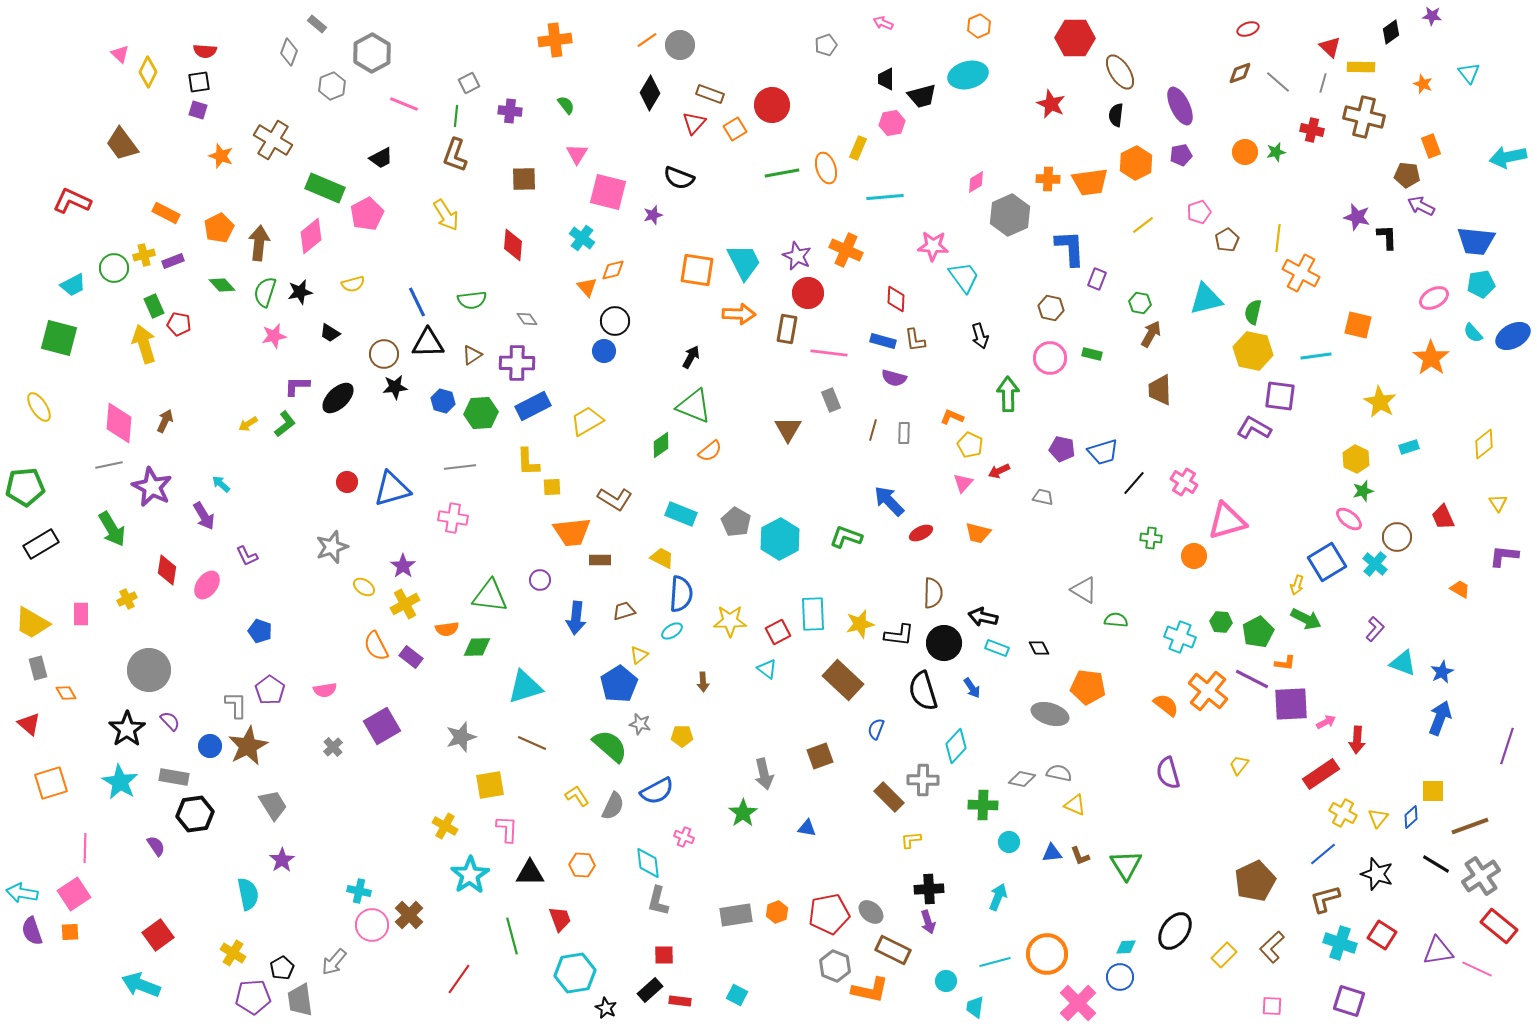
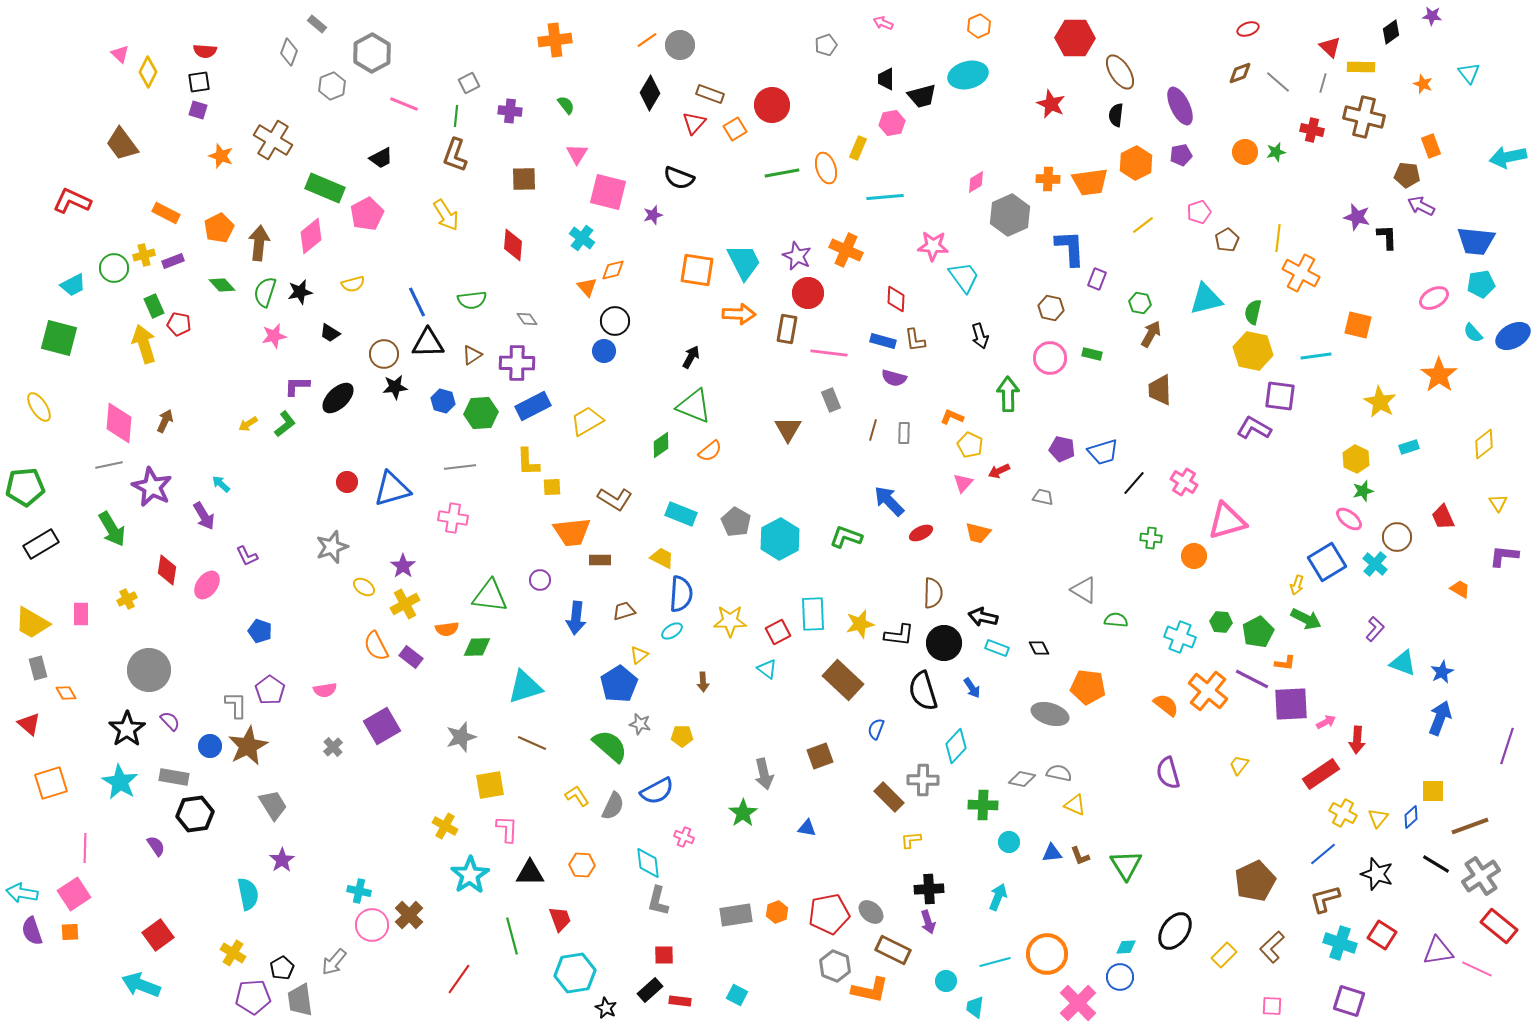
orange star at (1431, 358): moved 8 px right, 17 px down
